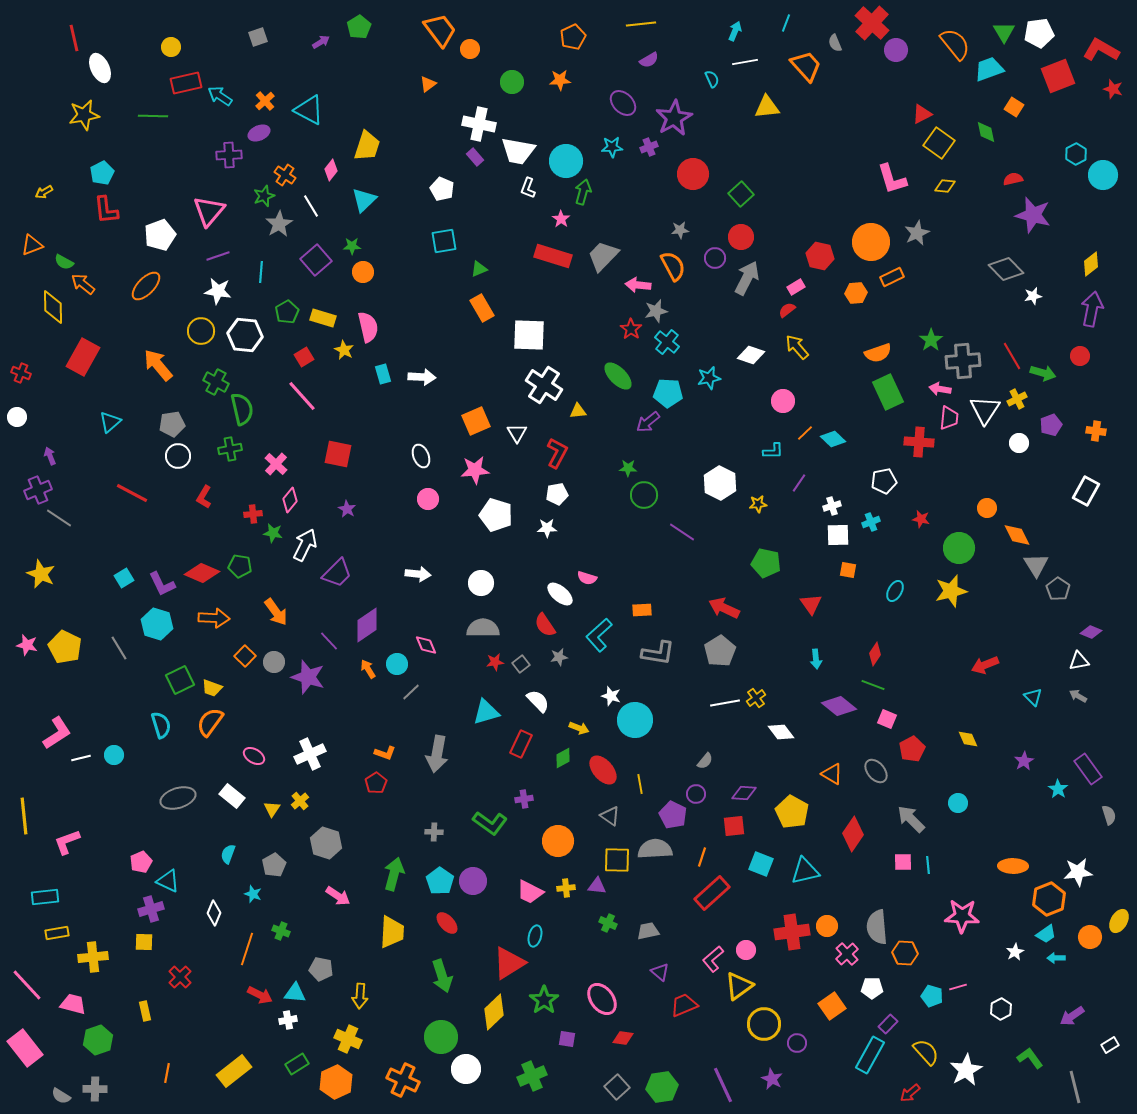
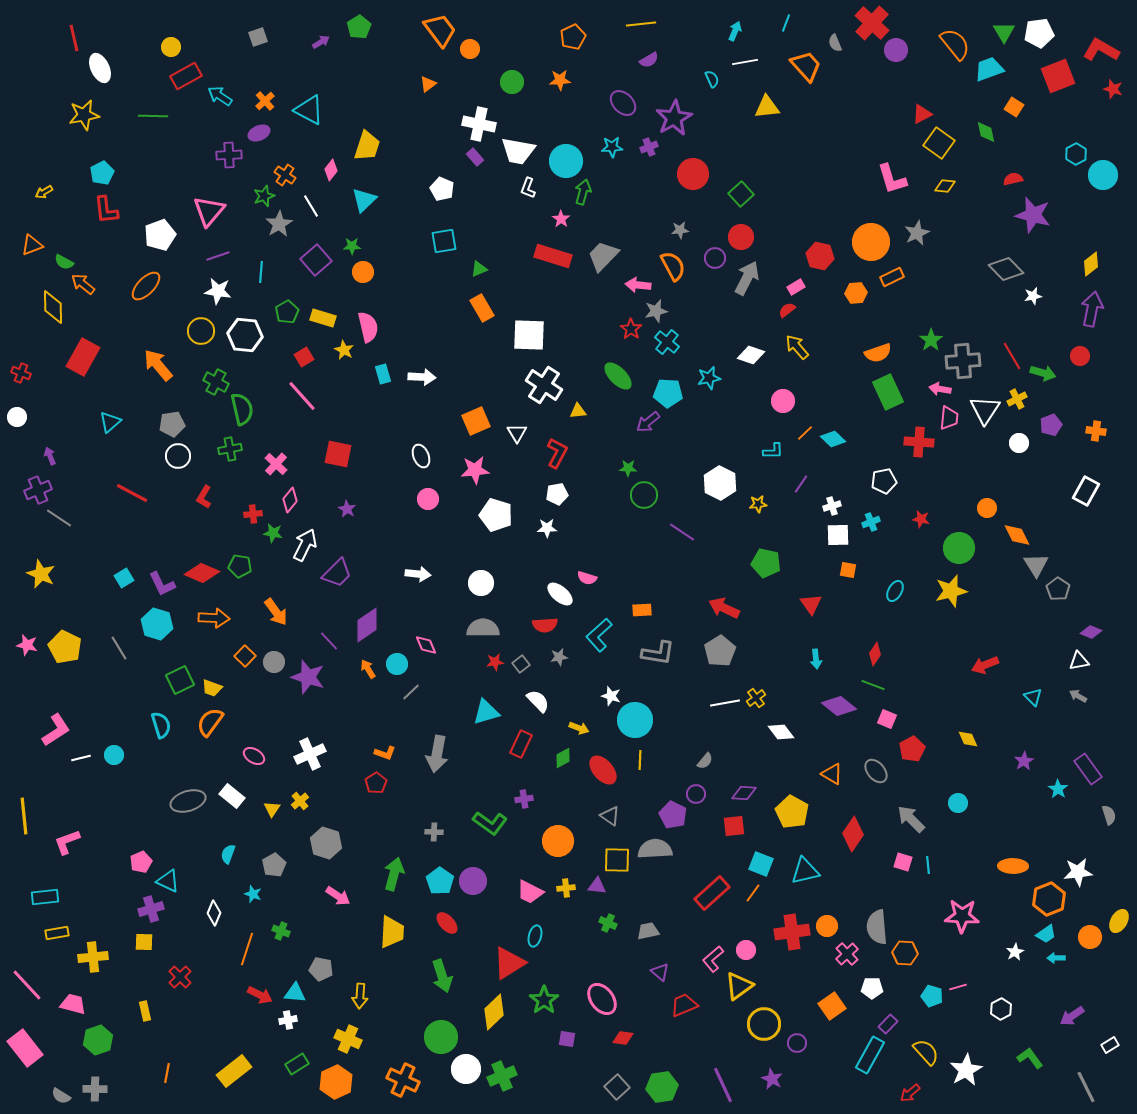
red rectangle at (186, 83): moved 7 px up; rotated 16 degrees counterclockwise
purple line at (799, 483): moved 2 px right, 1 px down
red semicircle at (545, 625): rotated 60 degrees counterclockwise
pink L-shape at (57, 733): moved 1 px left, 3 px up
yellow line at (640, 784): moved 24 px up; rotated 12 degrees clockwise
gray ellipse at (178, 798): moved 10 px right, 3 px down
orange line at (702, 857): moved 51 px right, 36 px down; rotated 18 degrees clockwise
pink square at (903, 862): rotated 18 degrees clockwise
green cross at (532, 1076): moved 30 px left
gray line at (1075, 1087): moved 11 px right; rotated 12 degrees counterclockwise
